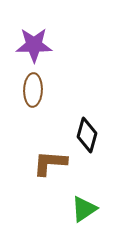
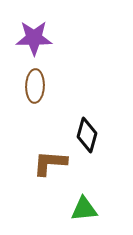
purple star: moved 7 px up
brown ellipse: moved 2 px right, 4 px up
green triangle: rotated 28 degrees clockwise
